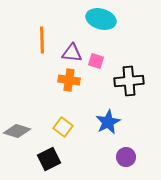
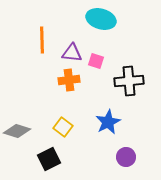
orange cross: rotated 15 degrees counterclockwise
